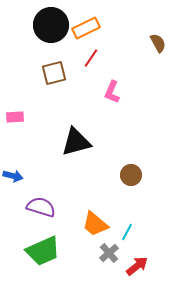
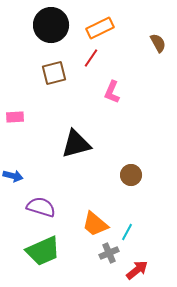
orange rectangle: moved 14 px right
black triangle: moved 2 px down
gray cross: rotated 18 degrees clockwise
red arrow: moved 4 px down
